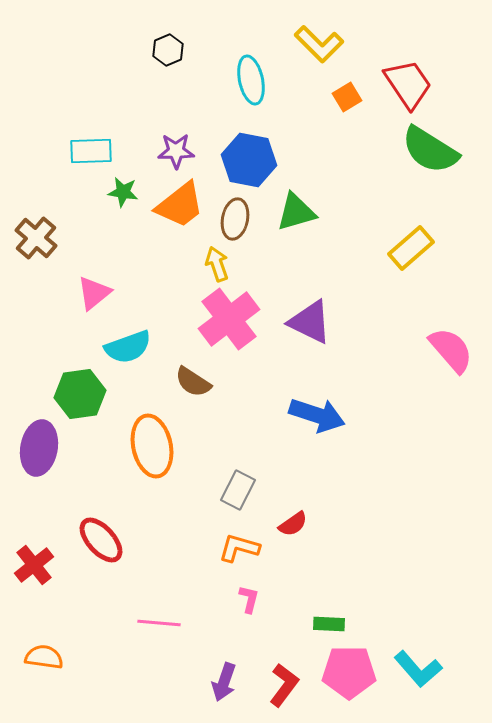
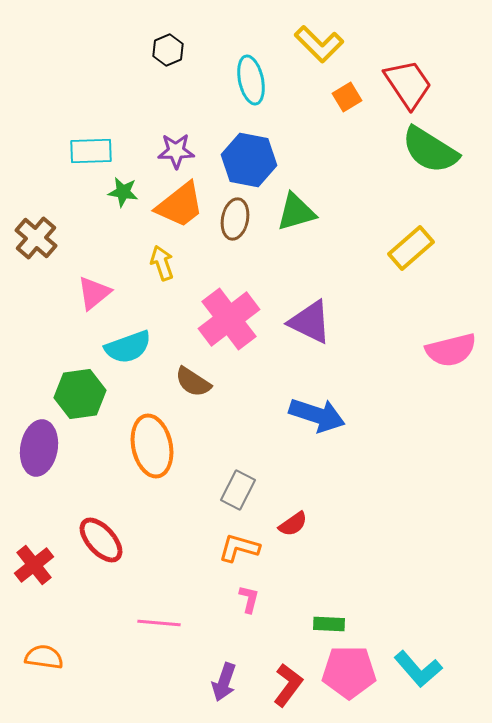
yellow arrow: moved 55 px left, 1 px up
pink semicircle: rotated 117 degrees clockwise
red L-shape: moved 4 px right
